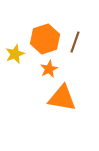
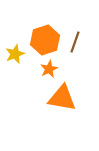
orange hexagon: moved 1 px down
